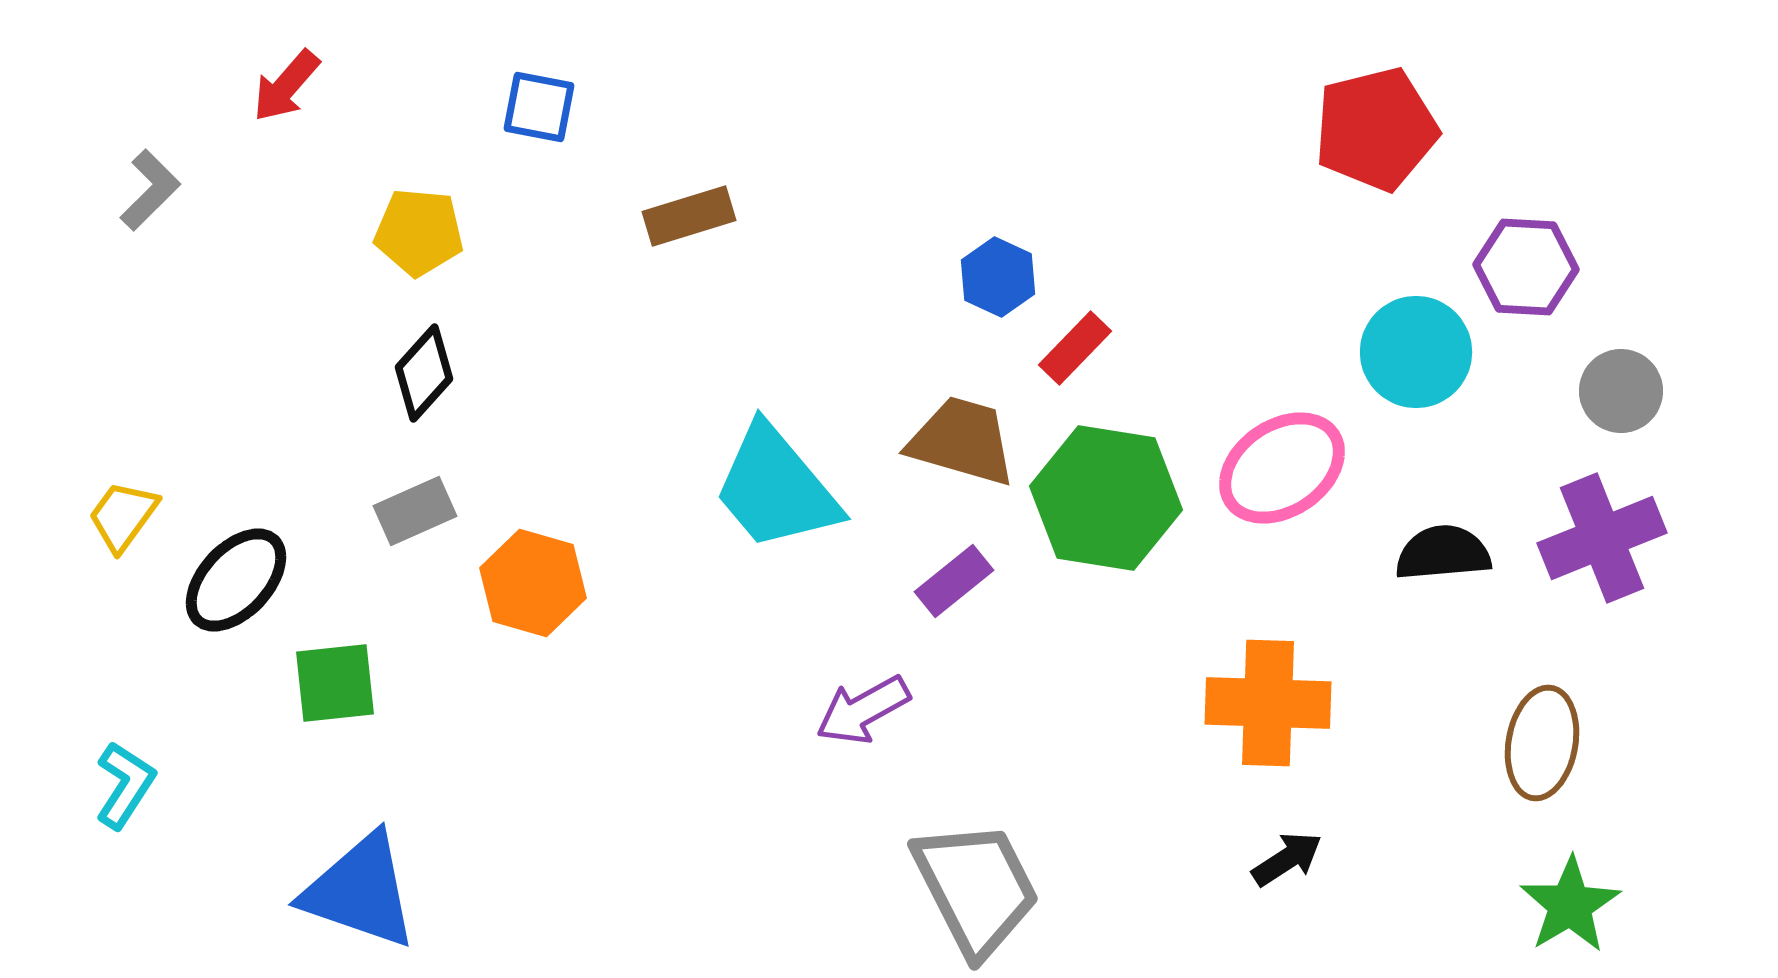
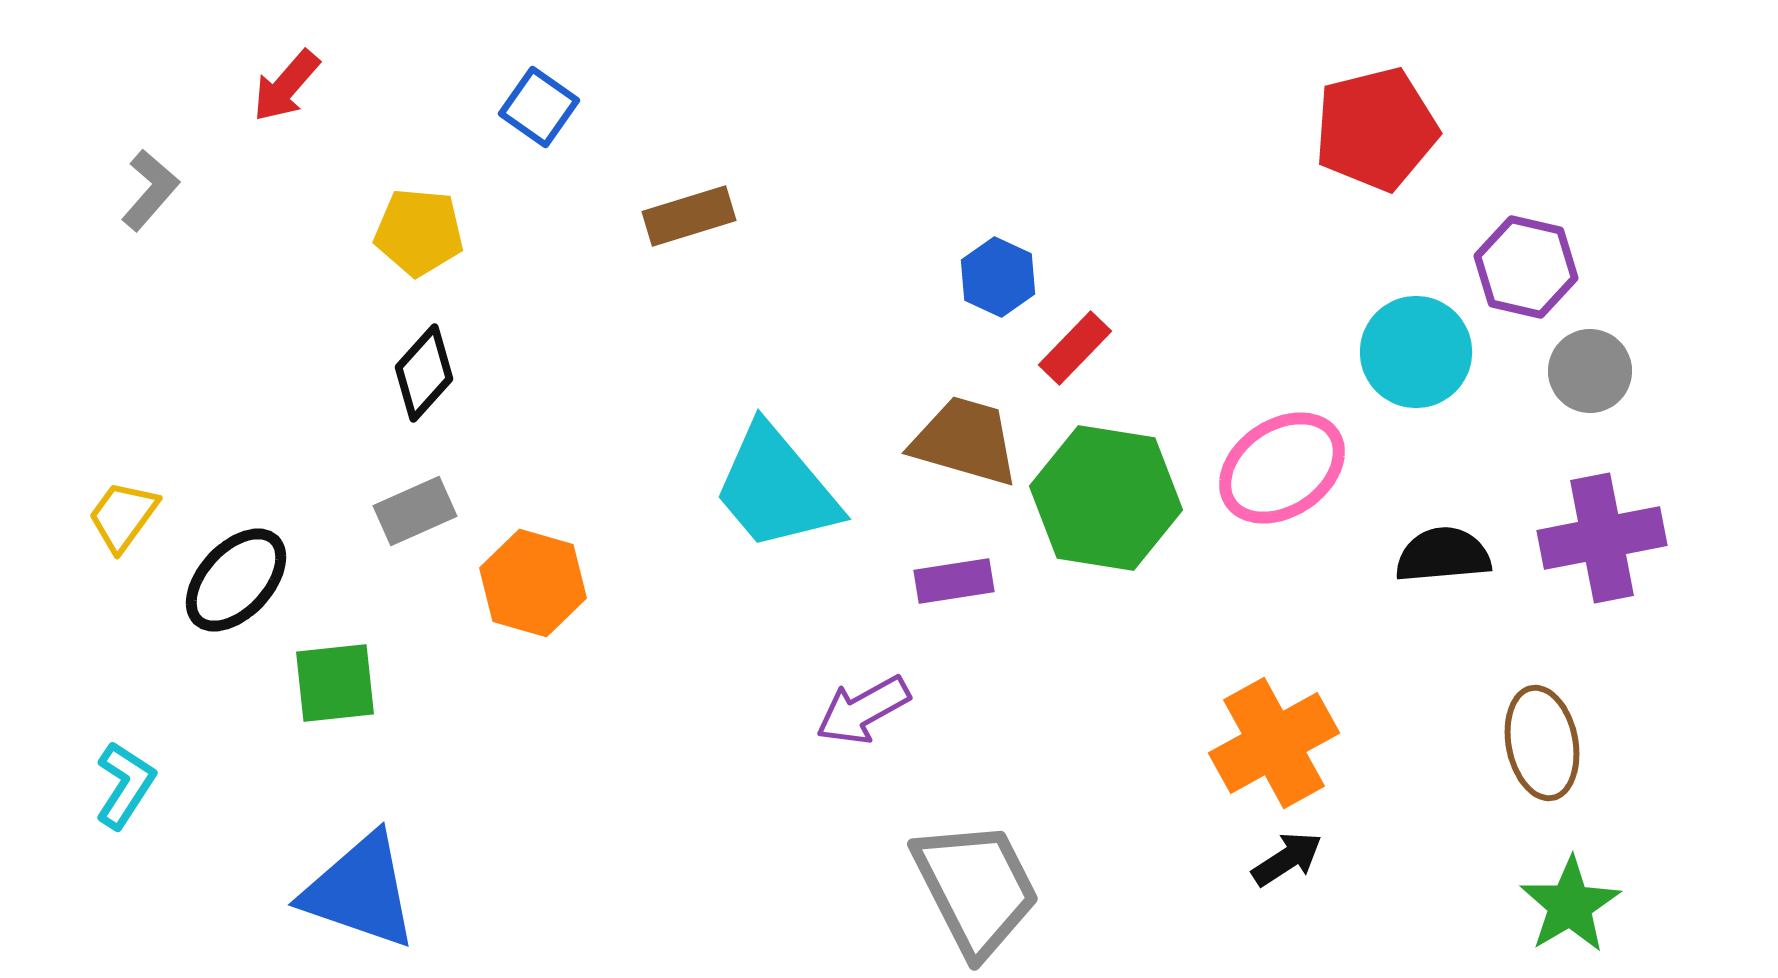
blue square: rotated 24 degrees clockwise
gray L-shape: rotated 4 degrees counterclockwise
purple hexagon: rotated 10 degrees clockwise
gray circle: moved 31 px left, 20 px up
brown trapezoid: moved 3 px right
purple cross: rotated 11 degrees clockwise
black semicircle: moved 2 px down
purple rectangle: rotated 30 degrees clockwise
orange cross: moved 6 px right, 40 px down; rotated 31 degrees counterclockwise
brown ellipse: rotated 21 degrees counterclockwise
